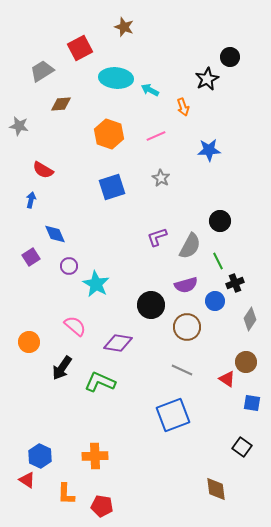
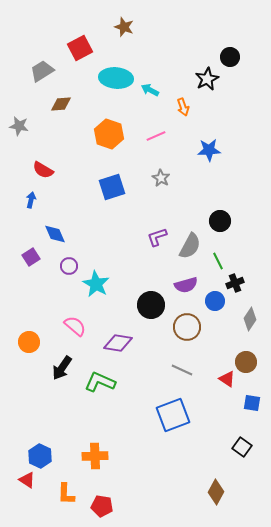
brown diamond at (216, 489): moved 3 px down; rotated 35 degrees clockwise
